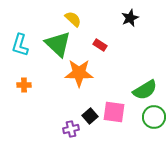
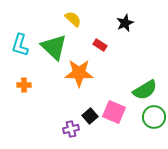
black star: moved 5 px left, 5 px down
green triangle: moved 4 px left, 3 px down
pink square: rotated 15 degrees clockwise
